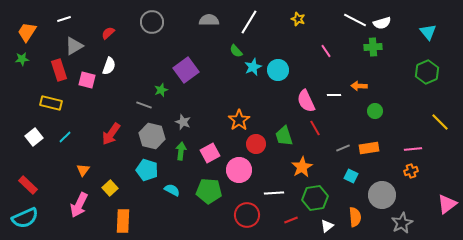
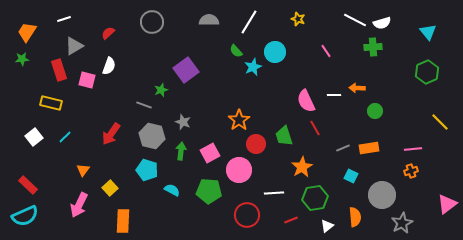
cyan circle at (278, 70): moved 3 px left, 18 px up
orange arrow at (359, 86): moved 2 px left, 2 px down
cyan semicircle at (25, 218): moved 2 px up
